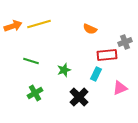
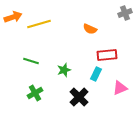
orange arrow: moved 9 px up
gray cross: moved 29 px up
